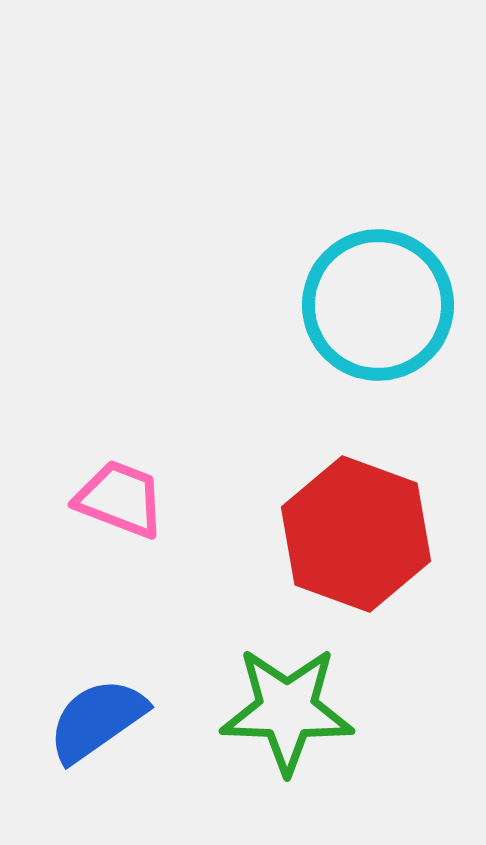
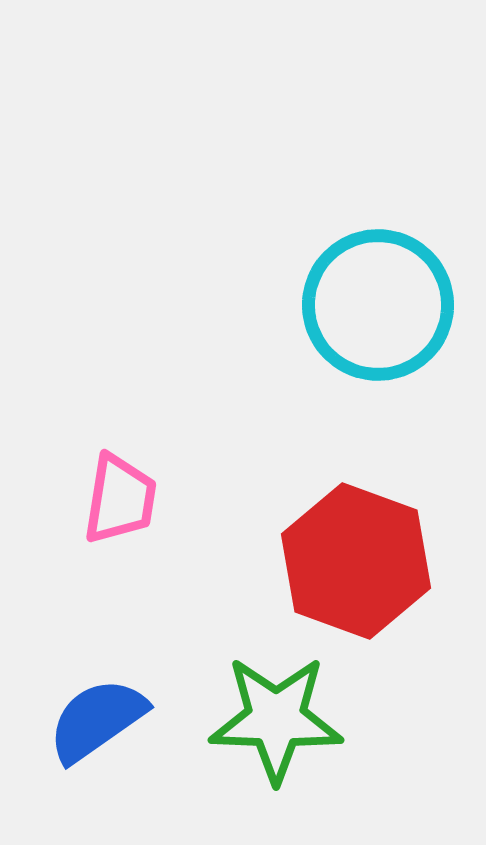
pink trapezoid: rotated 78 degrees clockwise
red hexagon: moved 27 px down
green star: moved 11 px left, 9 px down
